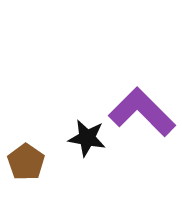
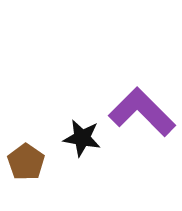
black star: moved 5 px left
